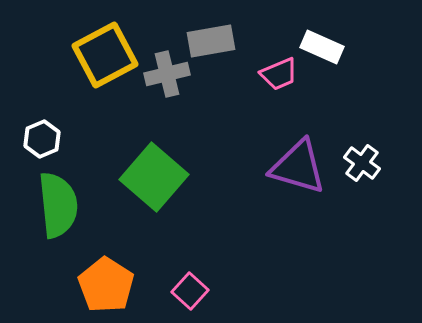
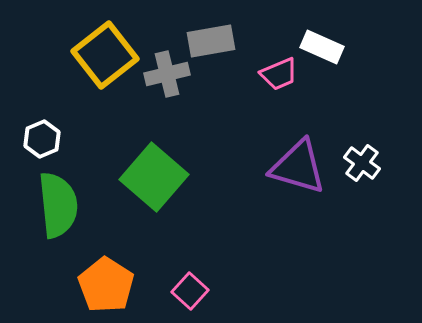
yellow square: rotated 10 degrees counterclockwise
